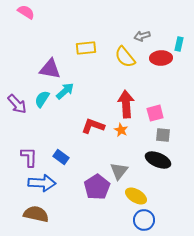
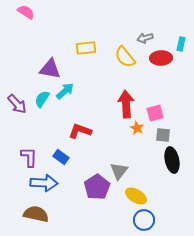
gray arrow: moved 3 px right, 2 px down
cyan rectangle: moved 2 px right
red L-shape: moved 13 px left, 5 px down
orange star: moved 16 px right, 2 px up
black ellipse: moved 14 px right; rotated 55 degrees clockwise
blue arrow: moved 2 px right
